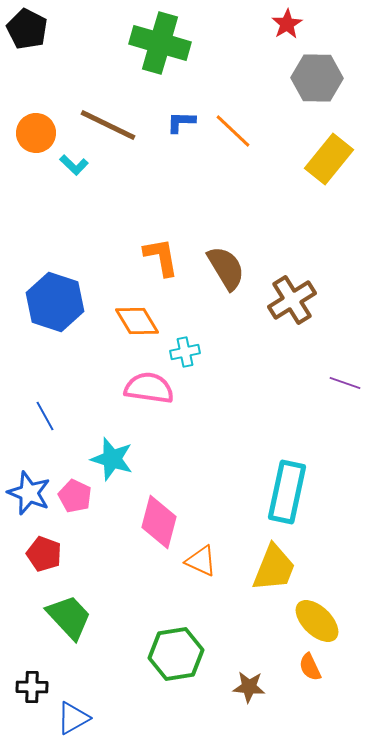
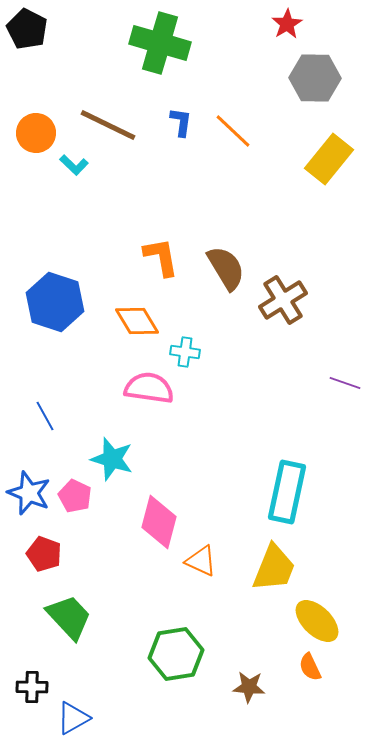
gray hexagon: moved 2 px left
blue L-shape: rotated 96 degrees clockwise
brown cross: moved 9 px left
cyan cross: rotated 20 degrees clockwise
